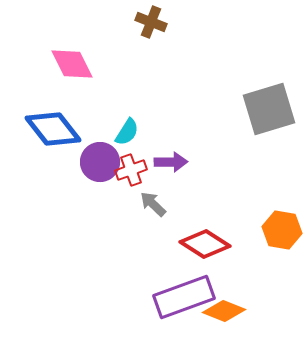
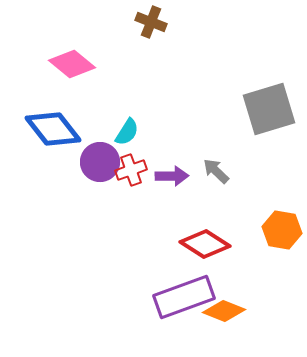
pink diamond: rotated 24 degrees counterclockwise
purple arrow: moved 1 px right, 14 px down
gray arrow: moved 63 px right, 33 px up
